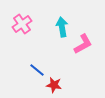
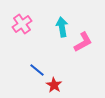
pink L-shape: moved 2 px up
red star: rotated 21 degrees clockwise
